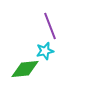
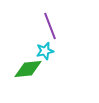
green diamond: moved 3 px right
